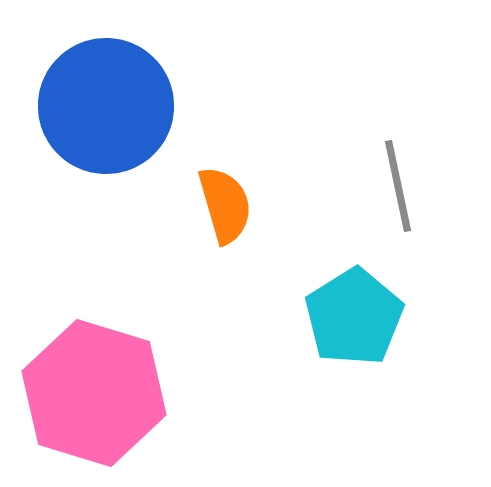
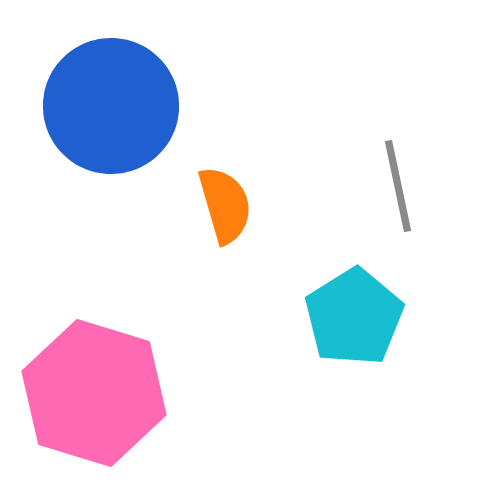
blue circle: moved 5 px right
